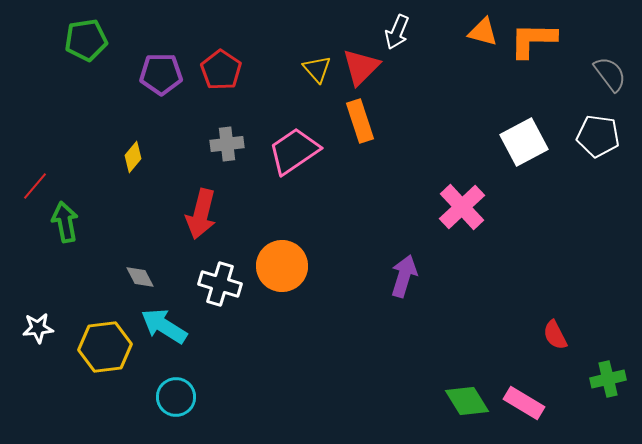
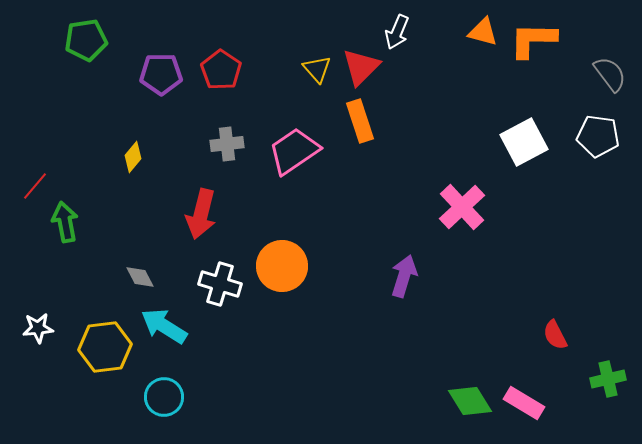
cyan circle: moved 12 px left
green diamond: moved 3 px right
